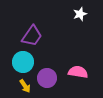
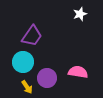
yellow arrow: moved 2 px right, 1 px down
